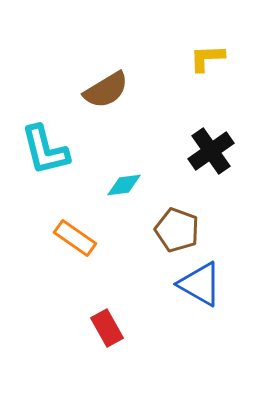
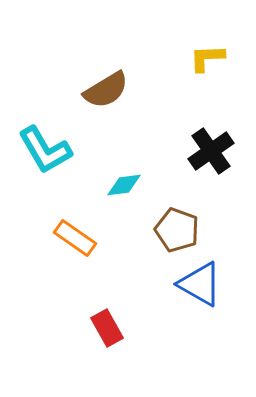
cyan L-shape: rotated 16 degrees counterclockwise
